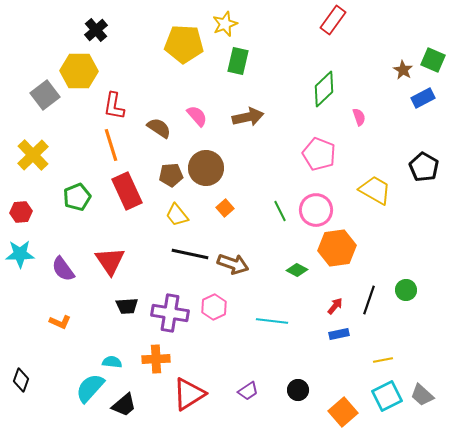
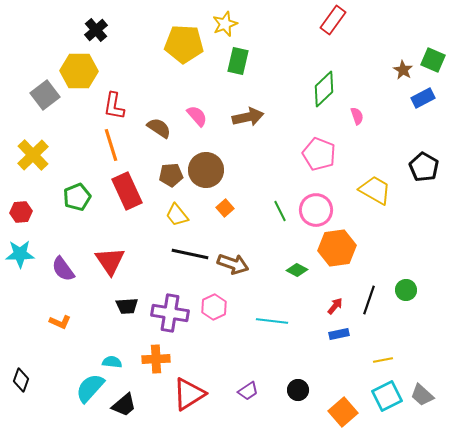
pink semicircle at (359, 117): moved 2 px left, 1 px up
brown circle at (206, 168): moved 2 px down
